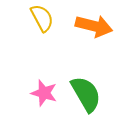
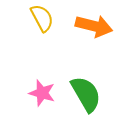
pink star: moved 2 px left
